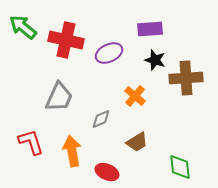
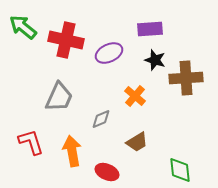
green diamond: moved 3 px down
